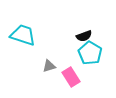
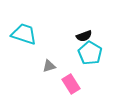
cyan trapezoid: moved 1 px right, 1 px up
pink rectangle: moved 7 px down
